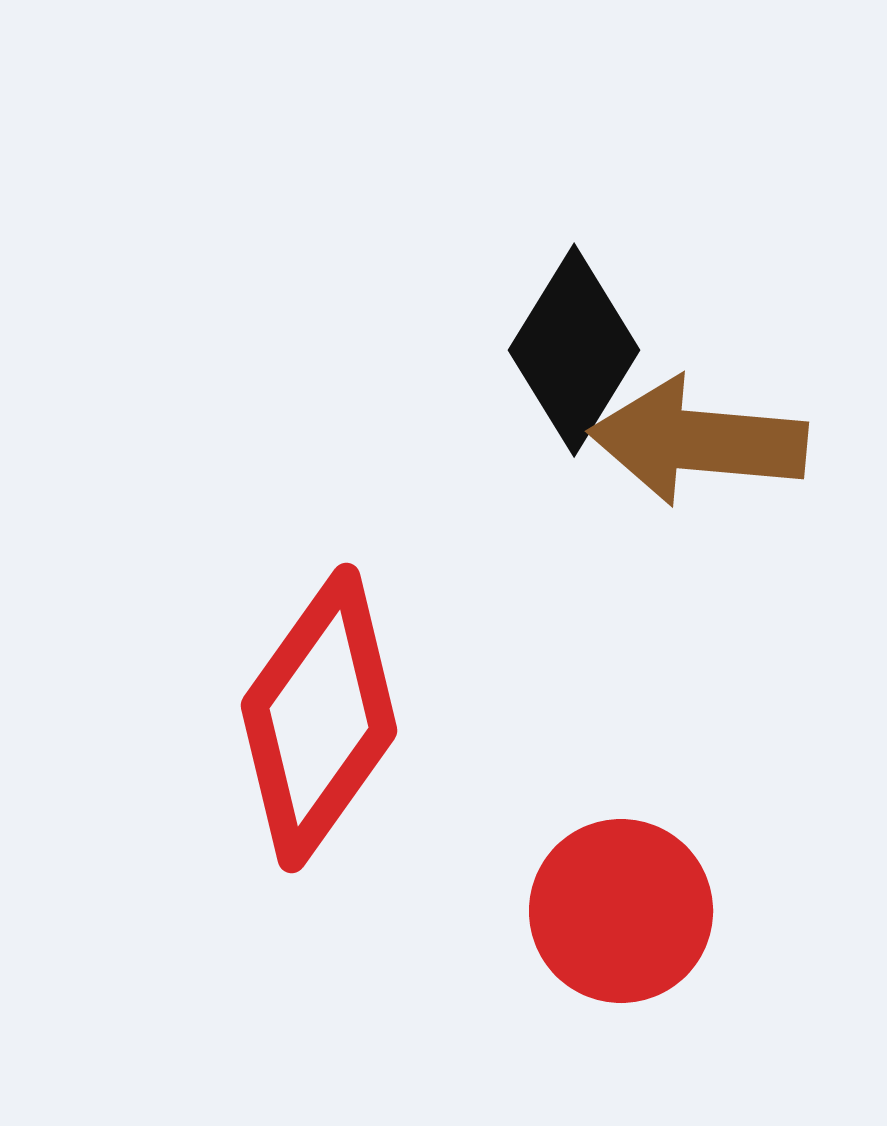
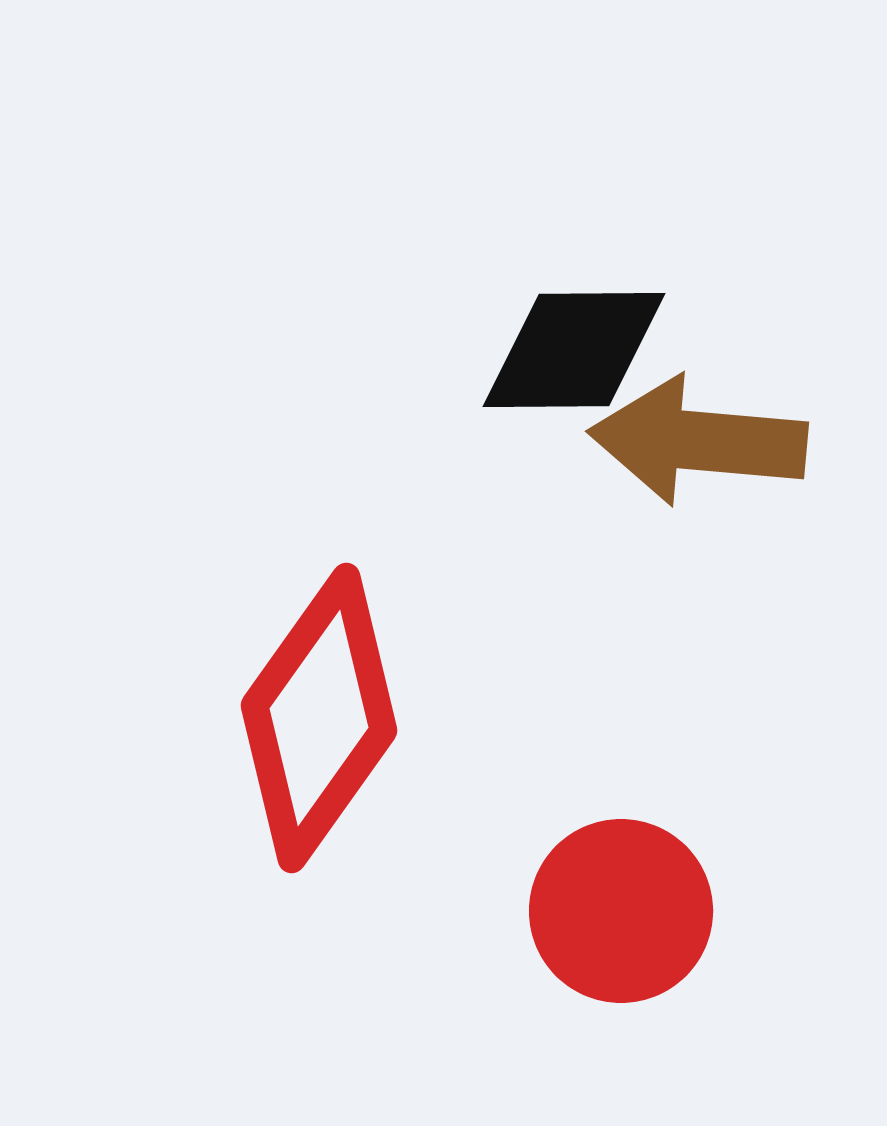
black diamond: rotated 58 degrees clockwise
